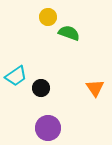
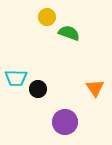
yellow circle: moved 1 px left
cyan trapezoid: moved 2 px down; rotated 35 degrees clockwise
black circle: moved 3 px left, 1 px down
purple circle: moved 17 px right, 6 px up
